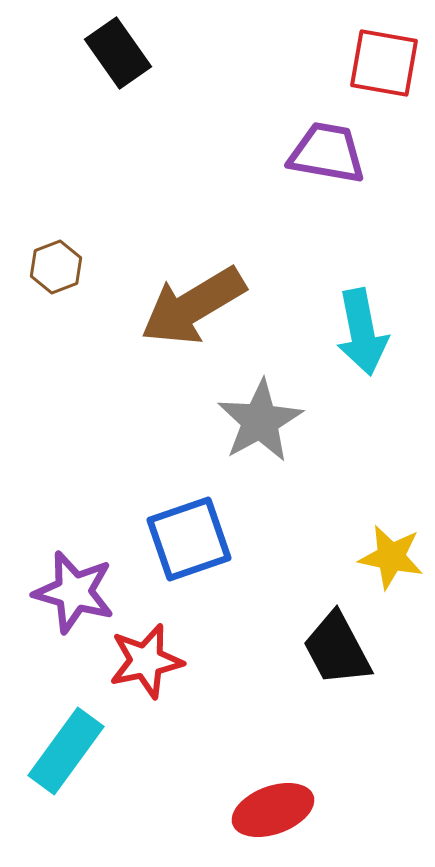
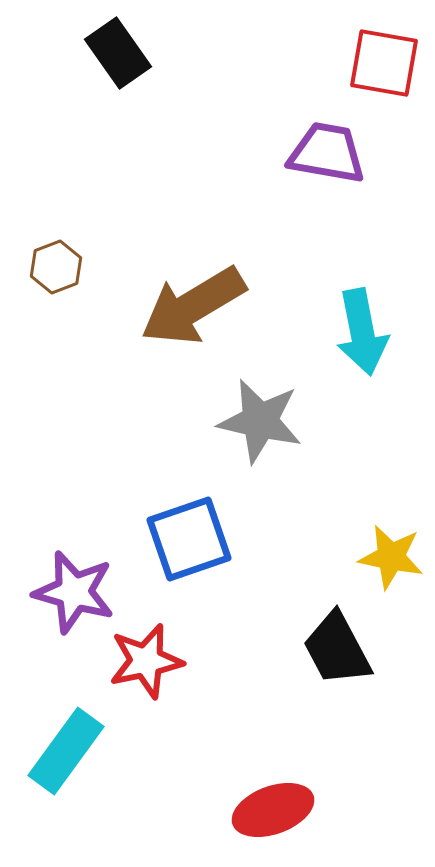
gray star: rotated 30 degrees counterclockwise
